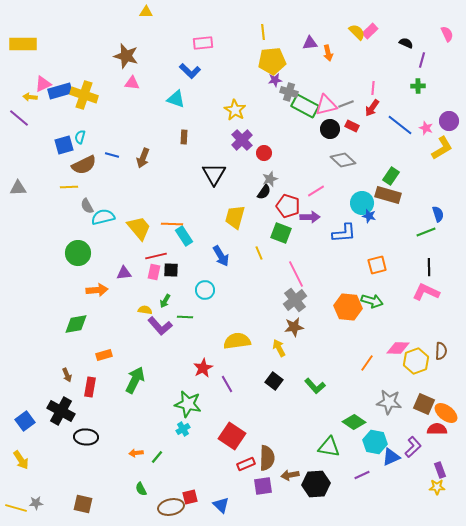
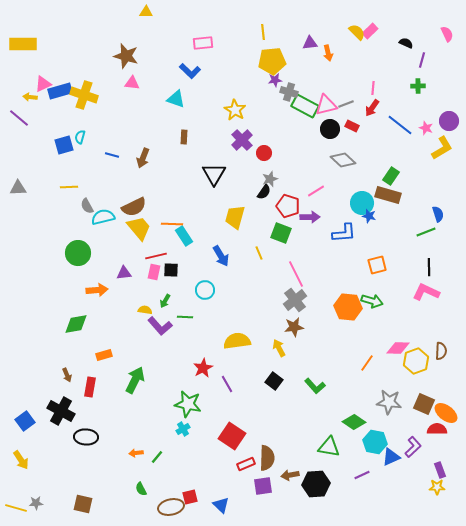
brown semicircle at (84, 165): moved 50 px right, 42 px down
